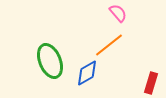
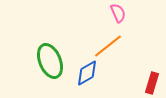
pink semicircle: rotated 18 degrees clockwise
orange line: moved 1 px left, 1 px down
red rectangle: moved 1 px right
